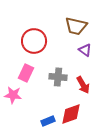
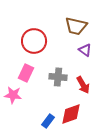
blue rectangle: rotated 32 degrees counterclockwise
